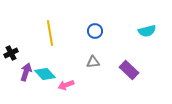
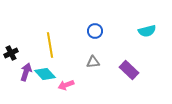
yellow line: moved 12 px down
